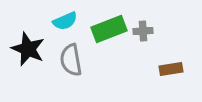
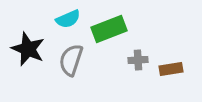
cyan semicircle: moved 3 px right, 2 px up
gray cross: moved 5 px left, 29 px down
gray semicircle: rotated 28 degrees clockwise
